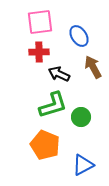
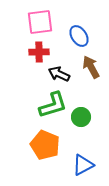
brown arrow: moved 2 px left
